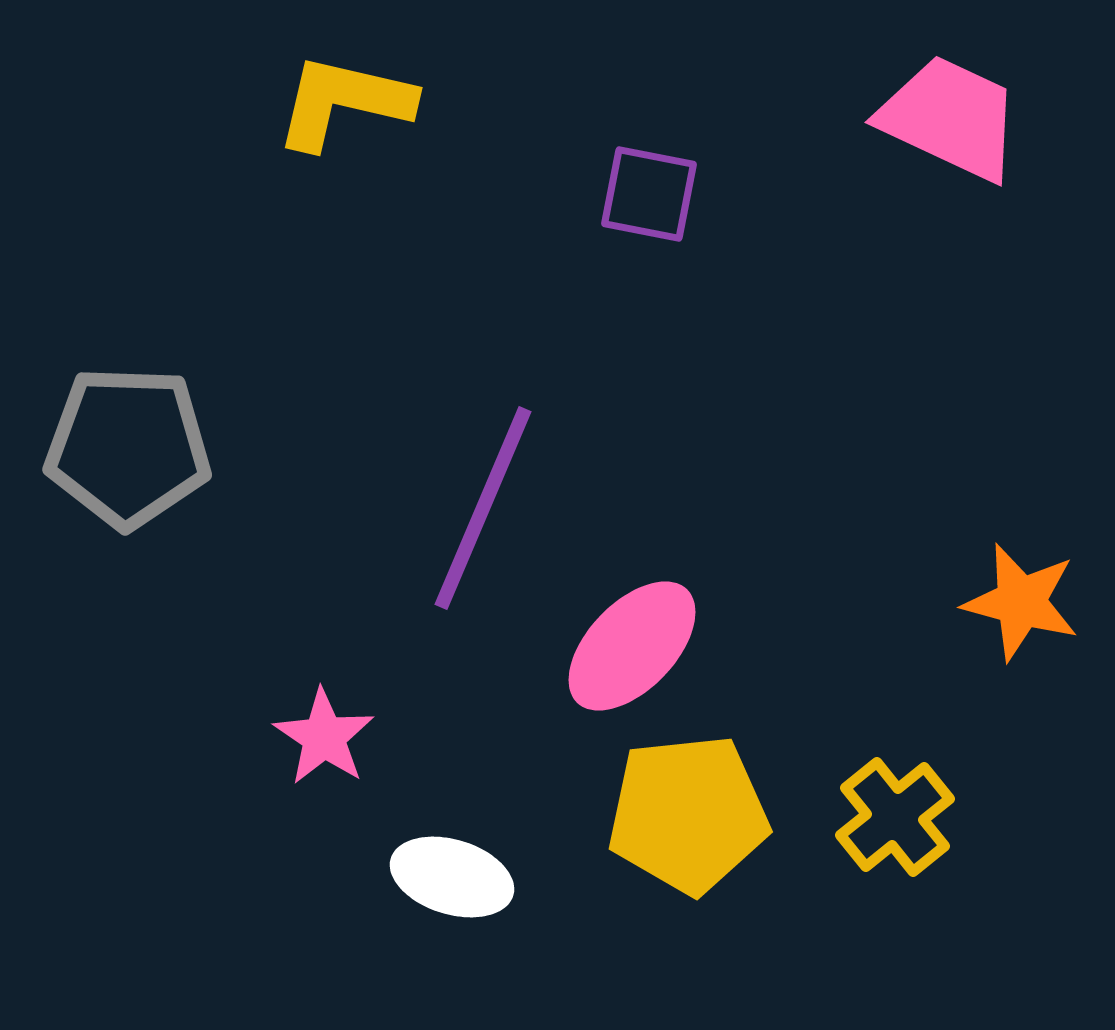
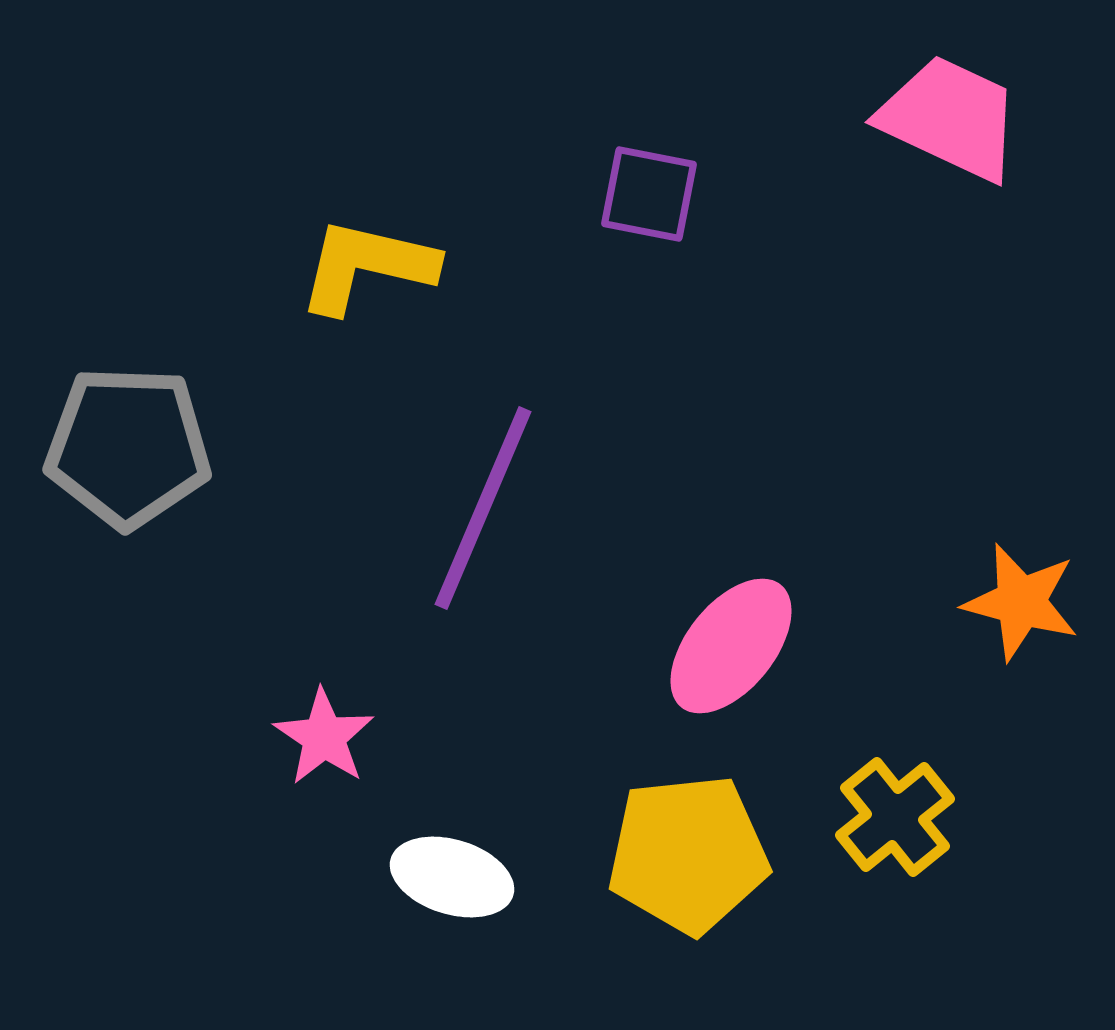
yellow L-shape: moved 23 px right, 164 px down
pink ellipse: moved 99 px right; rotated 5 degrees counterclockwise
yellow pentagon: moved 40 px down
